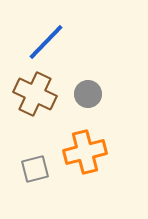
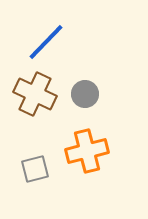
gray circle: moved 3 px left
orange cross: moved 2 px right, 1 px up
